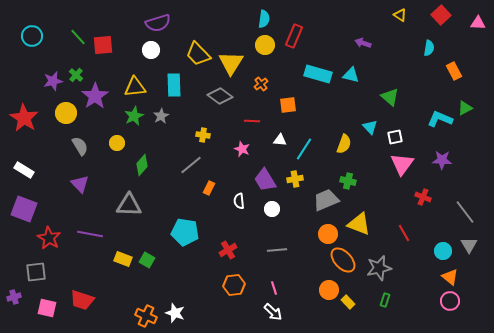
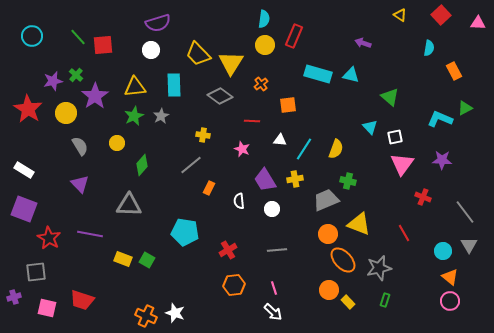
red star at (24, 118): moved 4 px right, 9 px up
yellow semicircle at (344, 144): moved 8 px left, 5 px down
